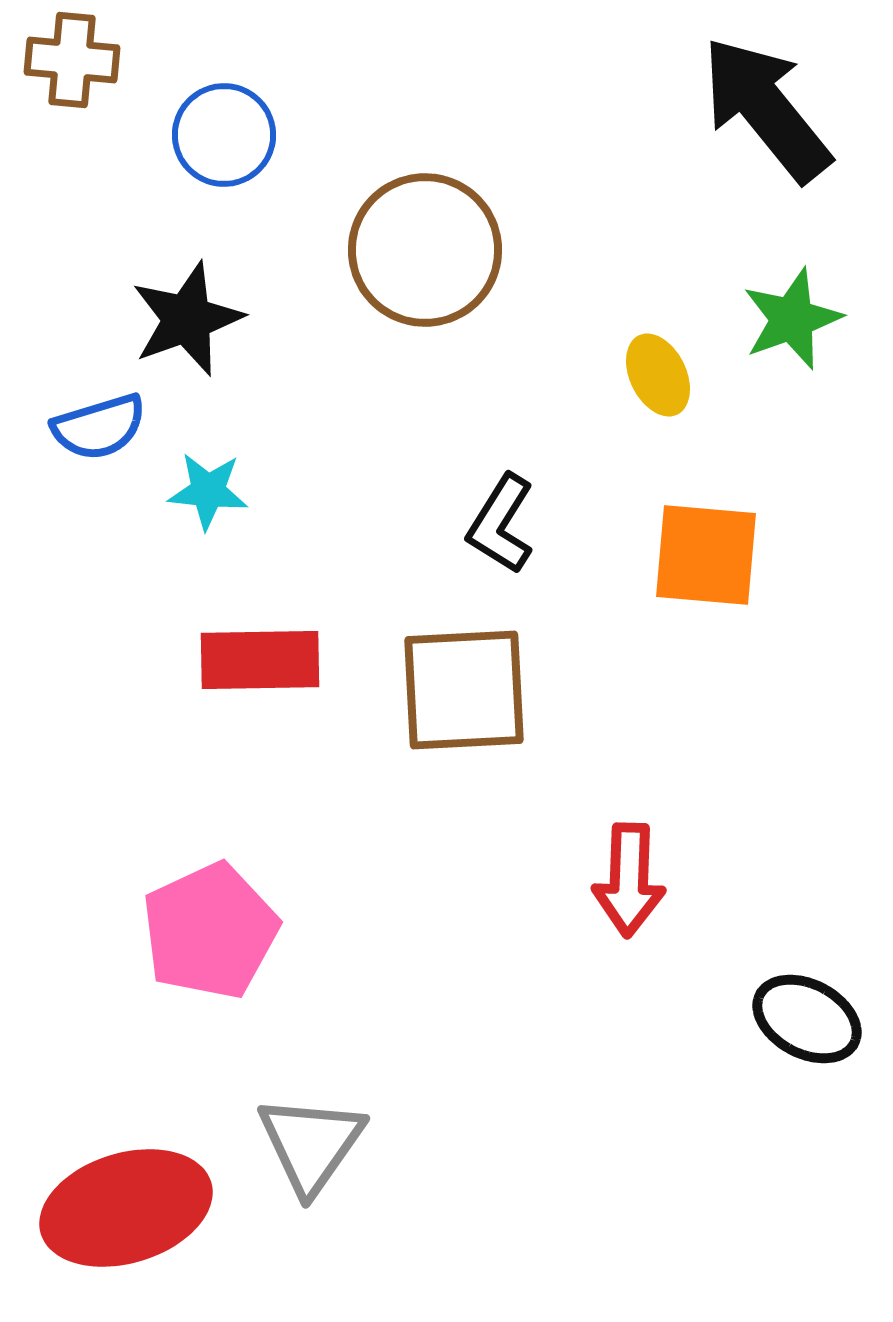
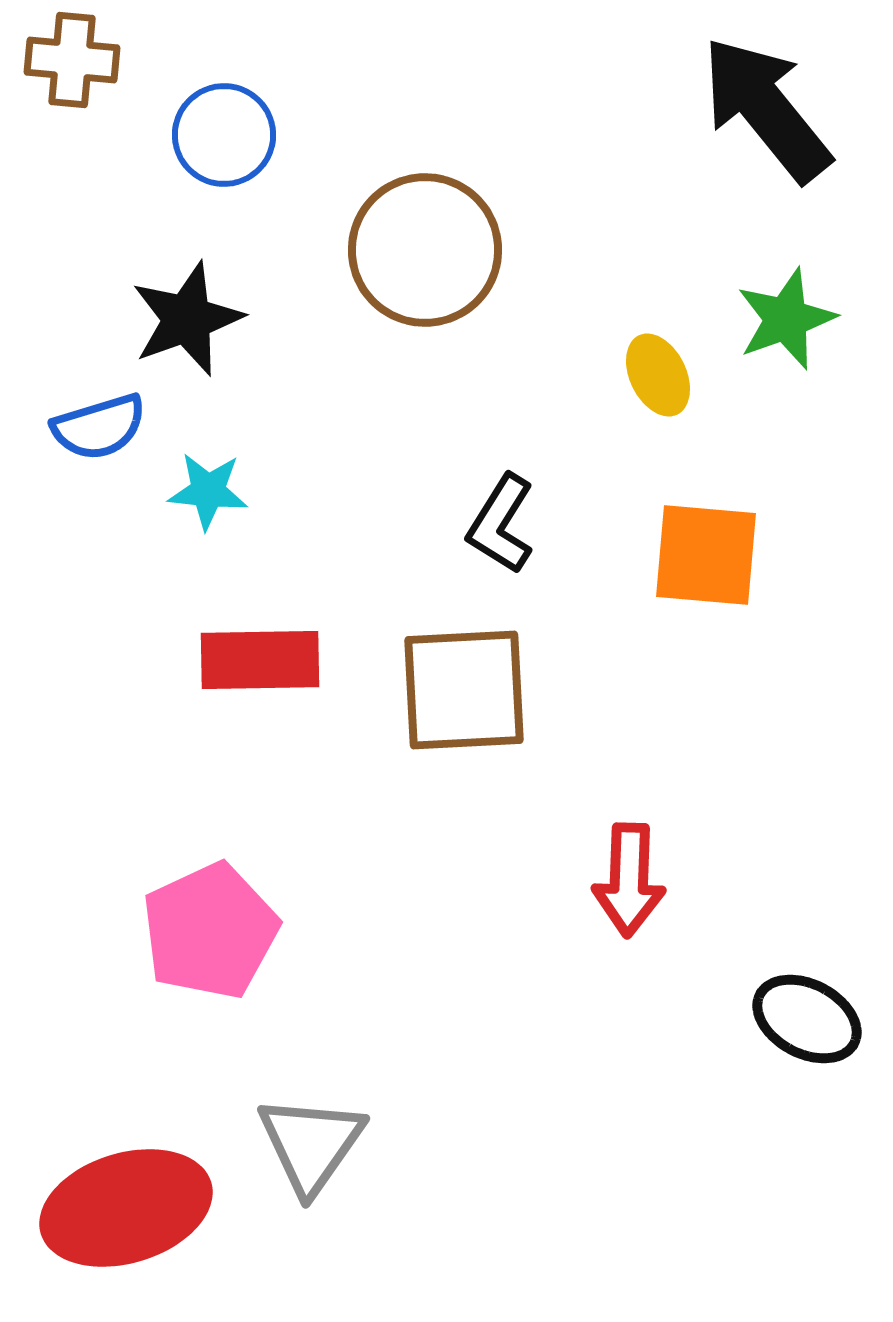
green star: moved 6 px left
